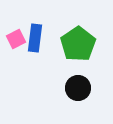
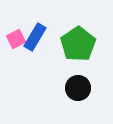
blue rectangle: moved 1 px up; rotated 24 degrees clockwise
